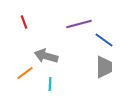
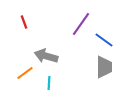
purple line: moved 2 px right; rotated 40 degrees counterclockwise
cyan line: moved 1 px left, 1 px up
